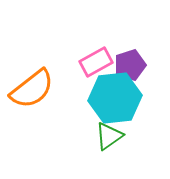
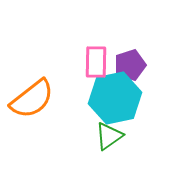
pink rectangle: rotated 60 degrees counterclockwise
orange semicircle: moved 10 px down
cyan hexagon: rotated 6 degrees counterclockwise
